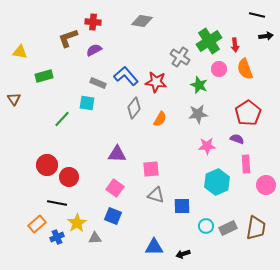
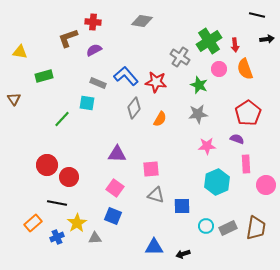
black arrow at (266, 36): moved 1 px right, 3 px down
orange rectangle at (37, 224): moved 4 px left, 1 px up
